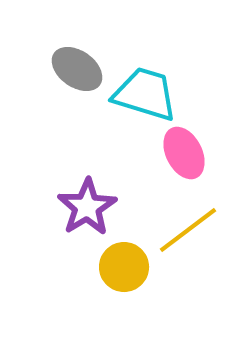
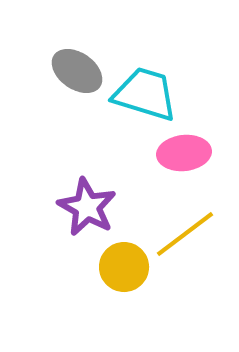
gray ellipse: moved 2 px down
pink ellipse: rotated 69 degrees counterclockwise
purple star: rotated 12 degrees counterclockwise
yellow line: moved 3 px left, 4 px down
